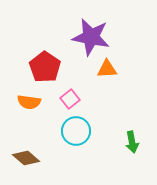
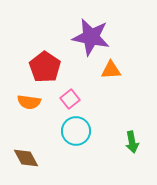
orange triangle: moved 4 px right, 1 px down
brown diamond: rotated 20 degrees clockwise
